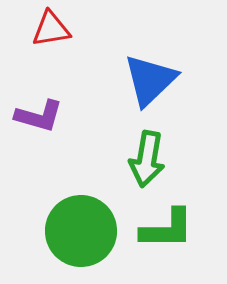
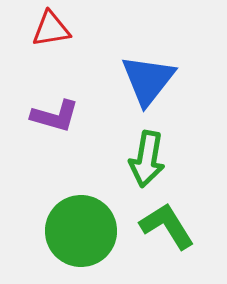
blue triangle: moved 2 px left; rotated 8 degrees counterclockwise
purple L-shape: moved 16 px right
green L-shape: moved 3 px up; rotated 122 degrees counterclockwise
